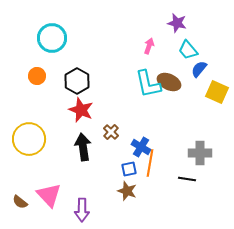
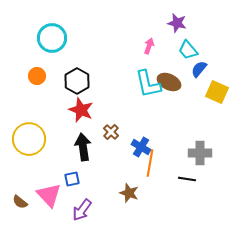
blue square: moved 57 px left, 10 px down
brown star: moved 2 px right, 2 px down
purple arrow: rotated 35 degrees clockwise
